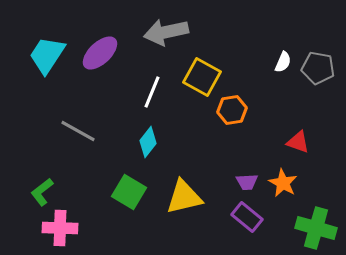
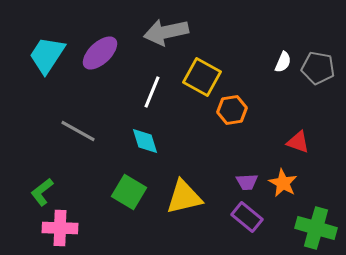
cyan diamond: moved 3 px left, 1 px up; rotated 56 degrees counterclockwise
